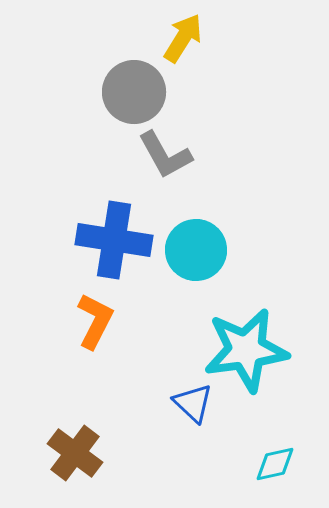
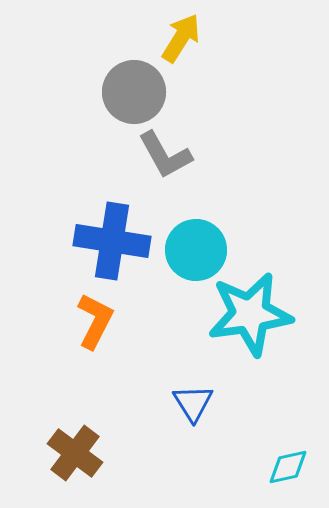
yellow arrow: moved 2 px left
blue cross: moved 2 px left, 1 px down
cyan star: moved 4 px right, 36 px up
blue triangle: rotated 15 degrees clockwise
cyan diamond: moved 13 px right, 3 px down
